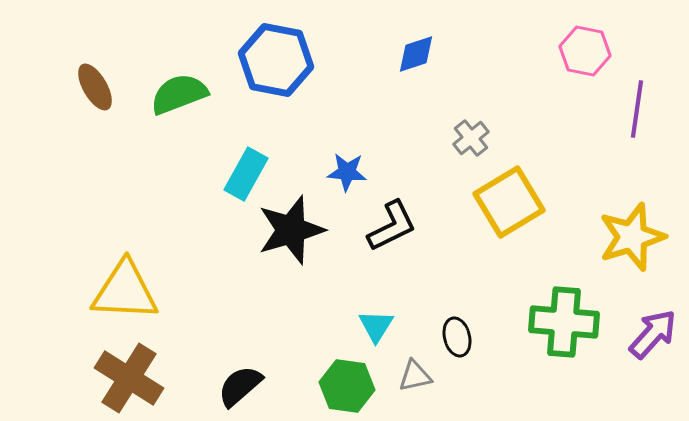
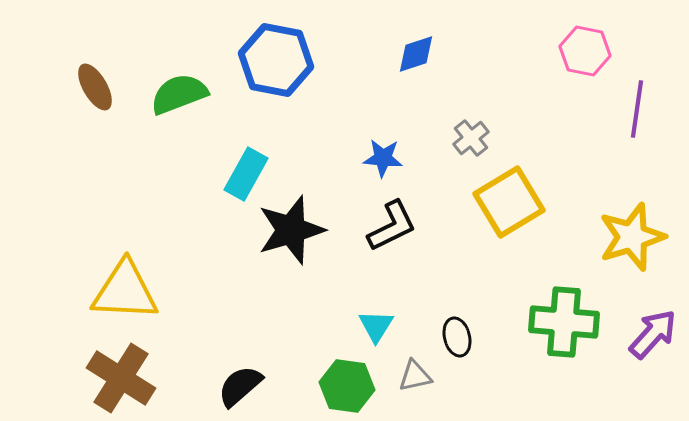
blue star: moved 36 px right, 14 px up
brown cross: moved 8 px left
